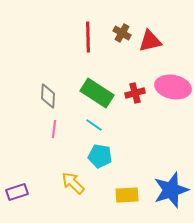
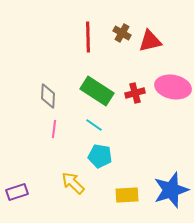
green rectangle: moved 2 px up
